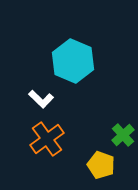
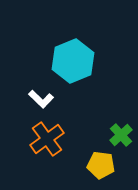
cyan hexagon: rotated 15 degrees clockwise
green cross: moved 2 px left
yellow pentagon: rotated 12 degrees counterclockwise
